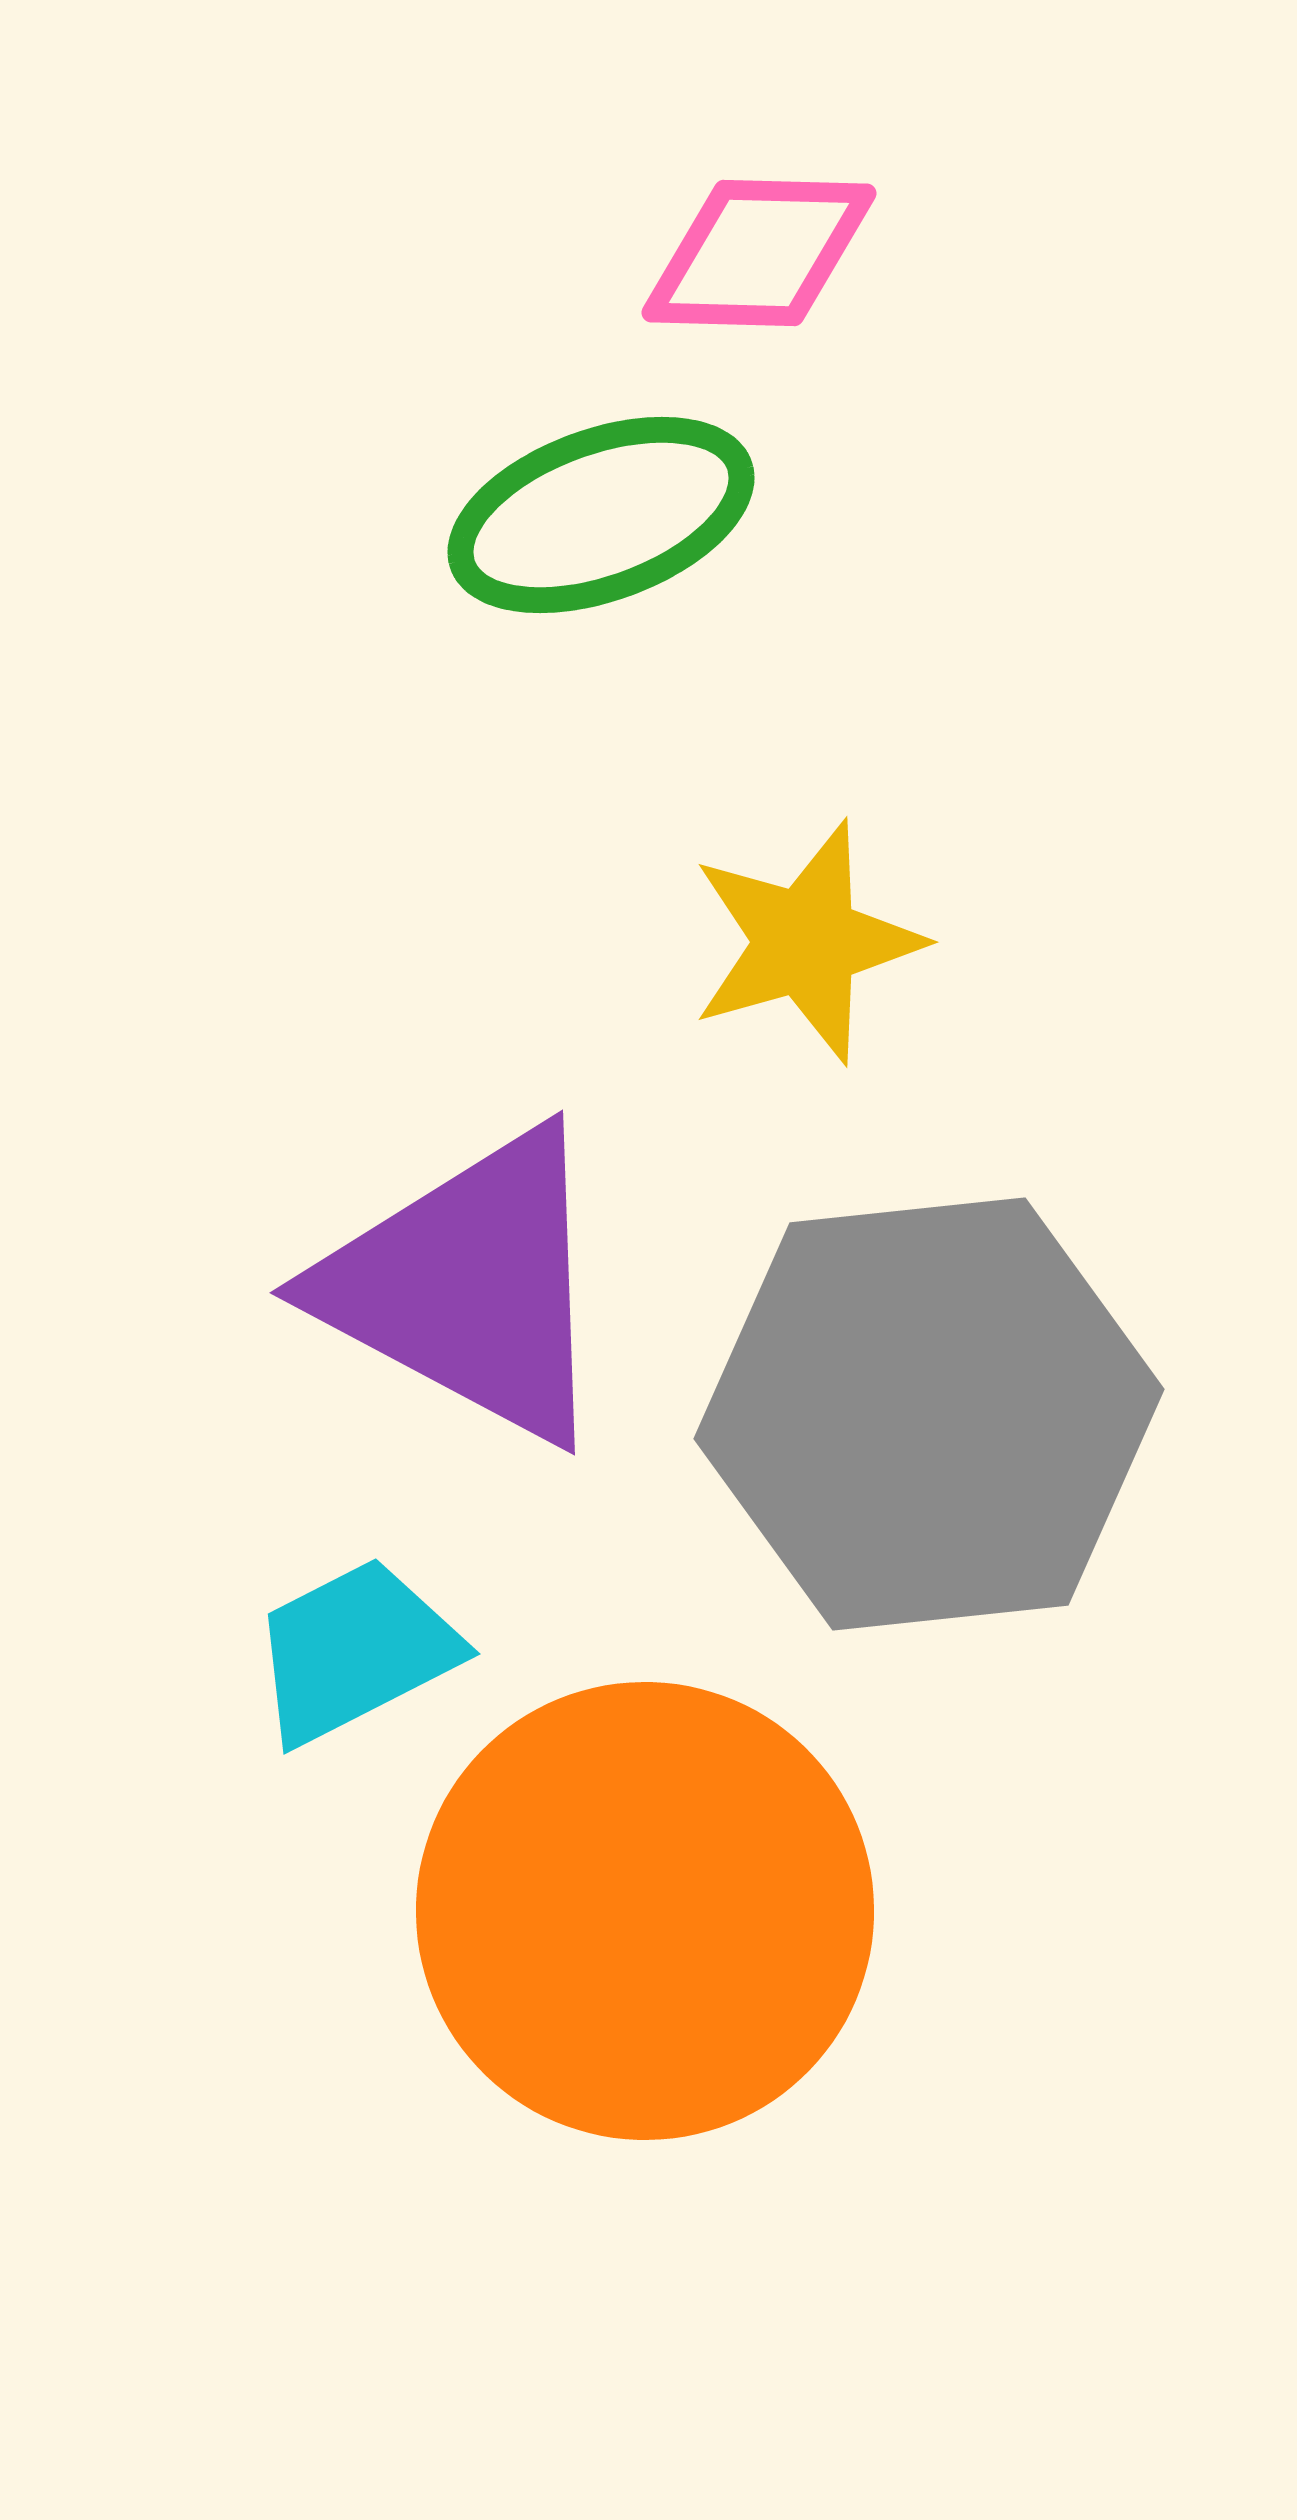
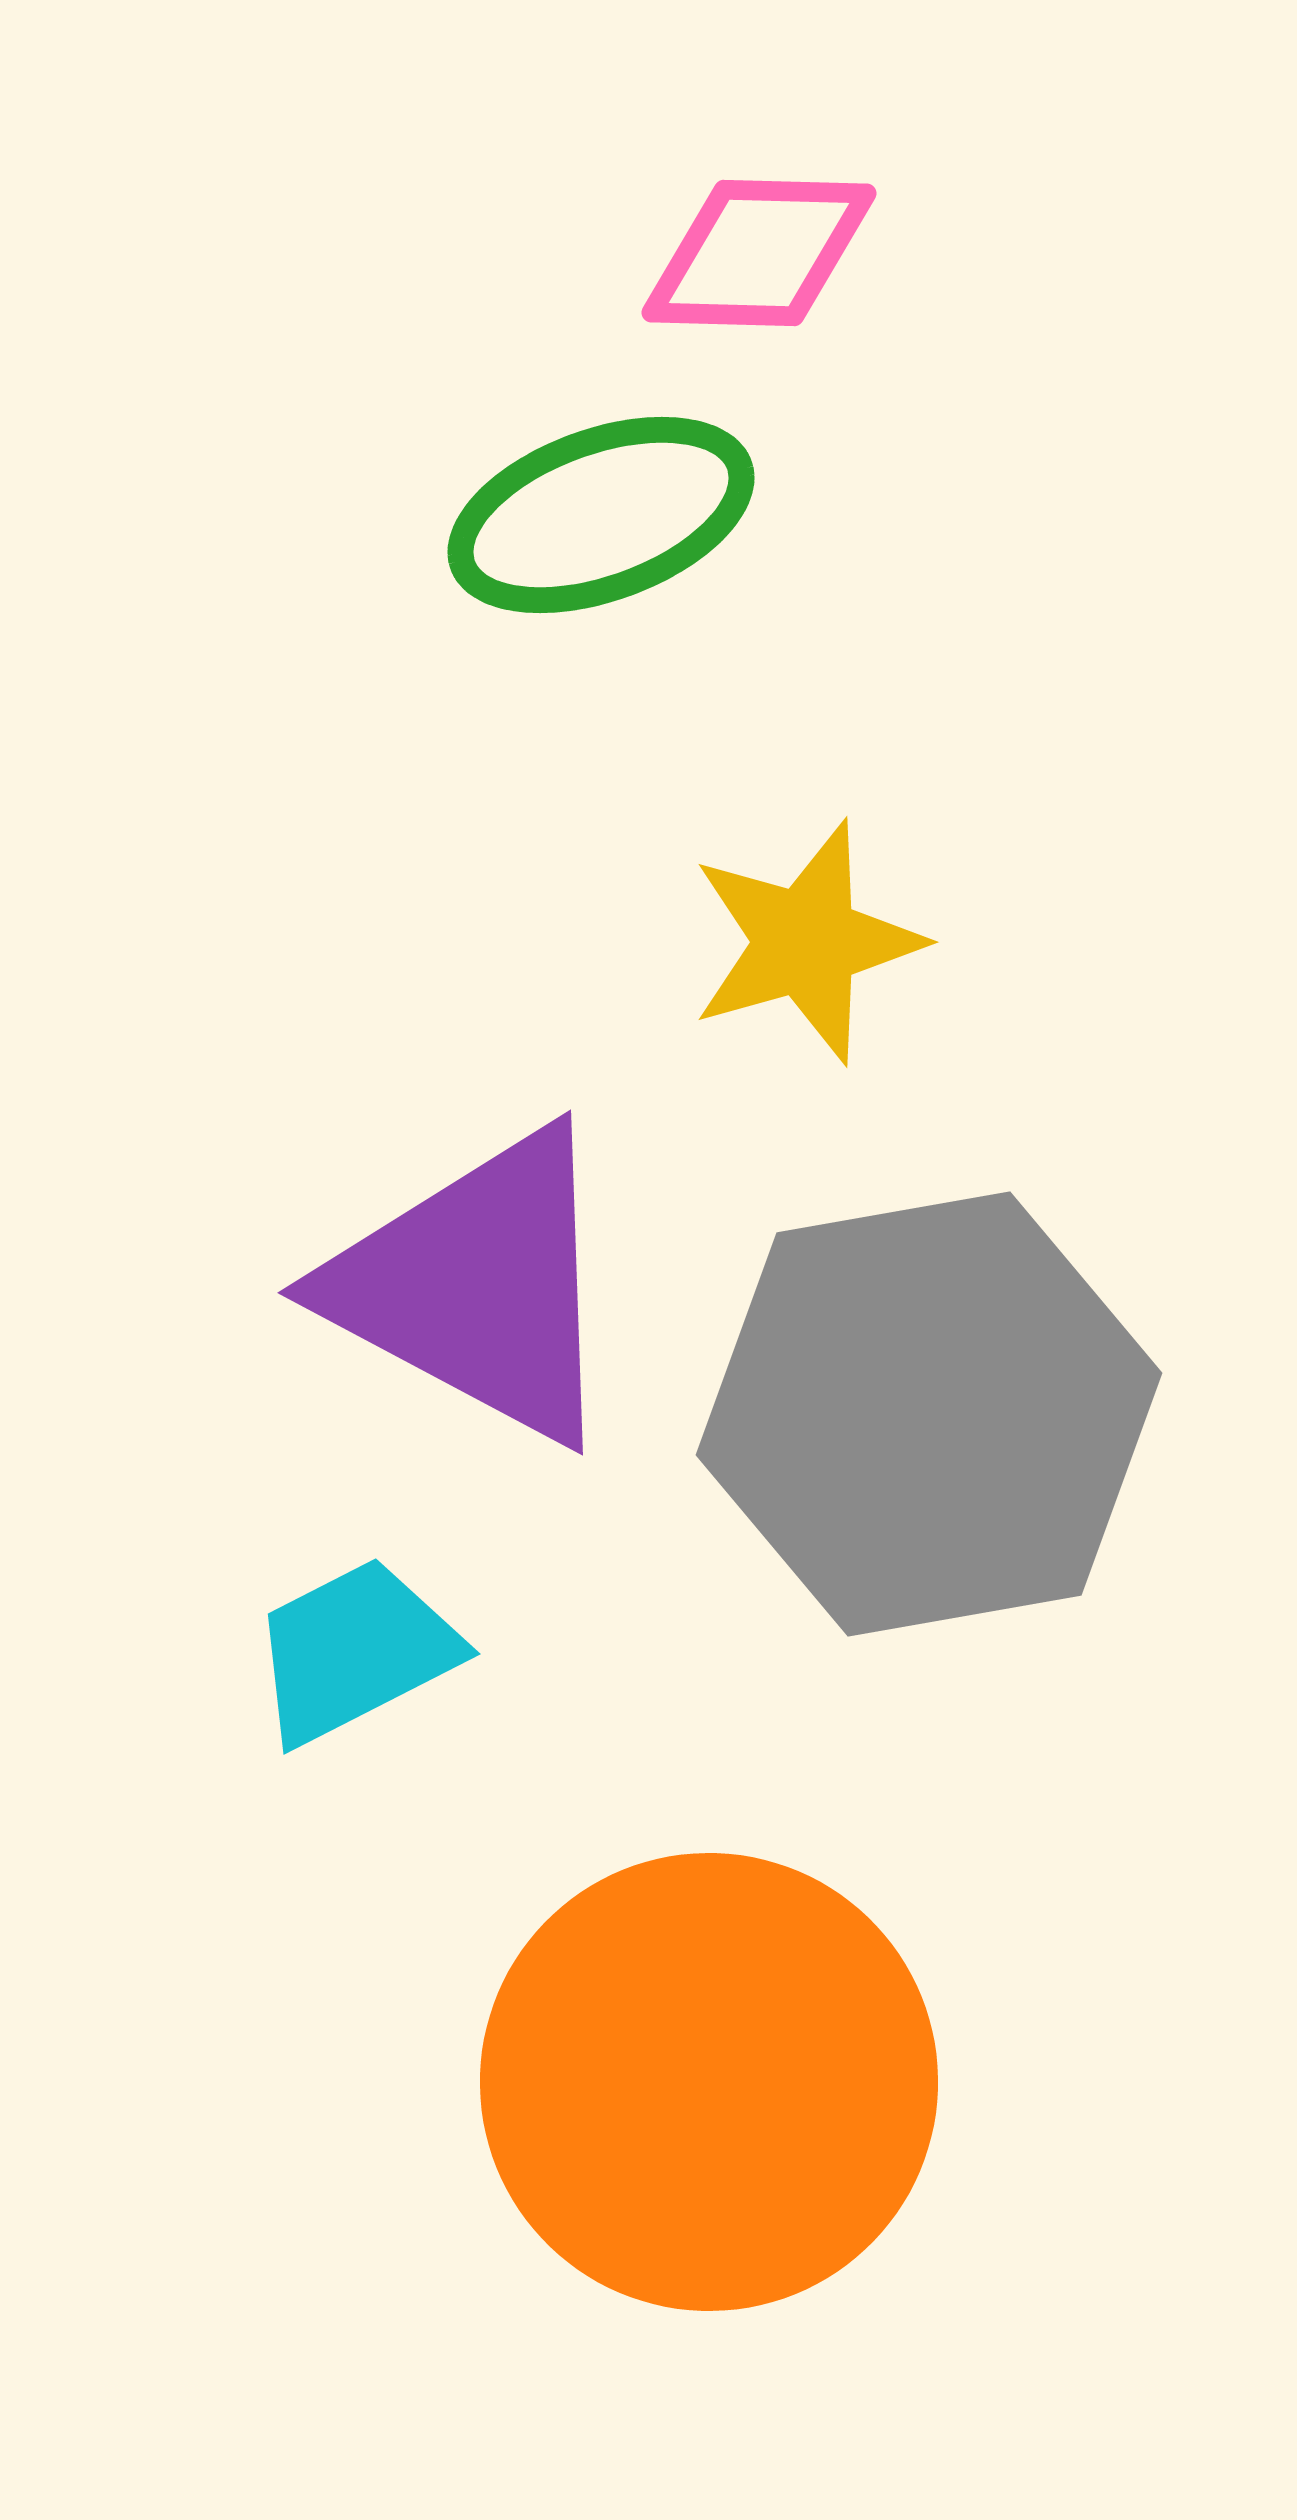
purple triangle: moved 8 px right
gray hexagon: rotated 4 degrees counterclockwise
orange circle: moved 64 px right, 171 px down
